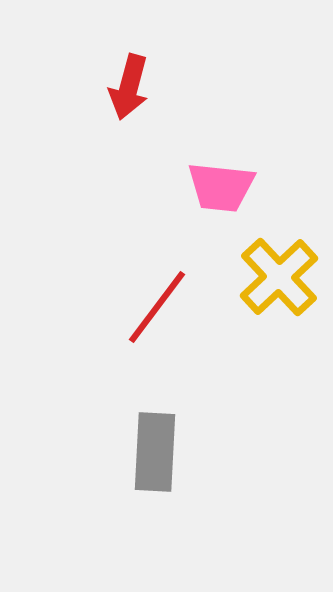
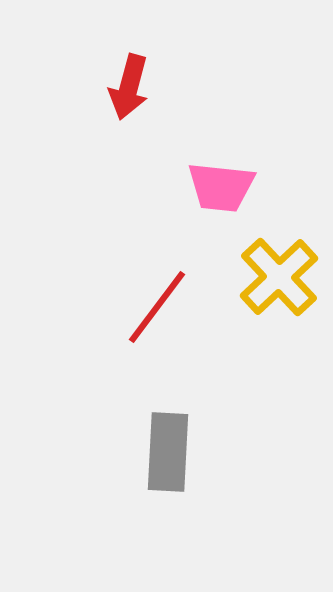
gray rectangle: moved 13 px right
